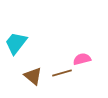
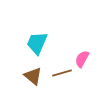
cyan trapezoid: moved 21 px right; rotated 15 degrees counterclockwise
pink semicircle: rotated 48 degrees counterclockwise
